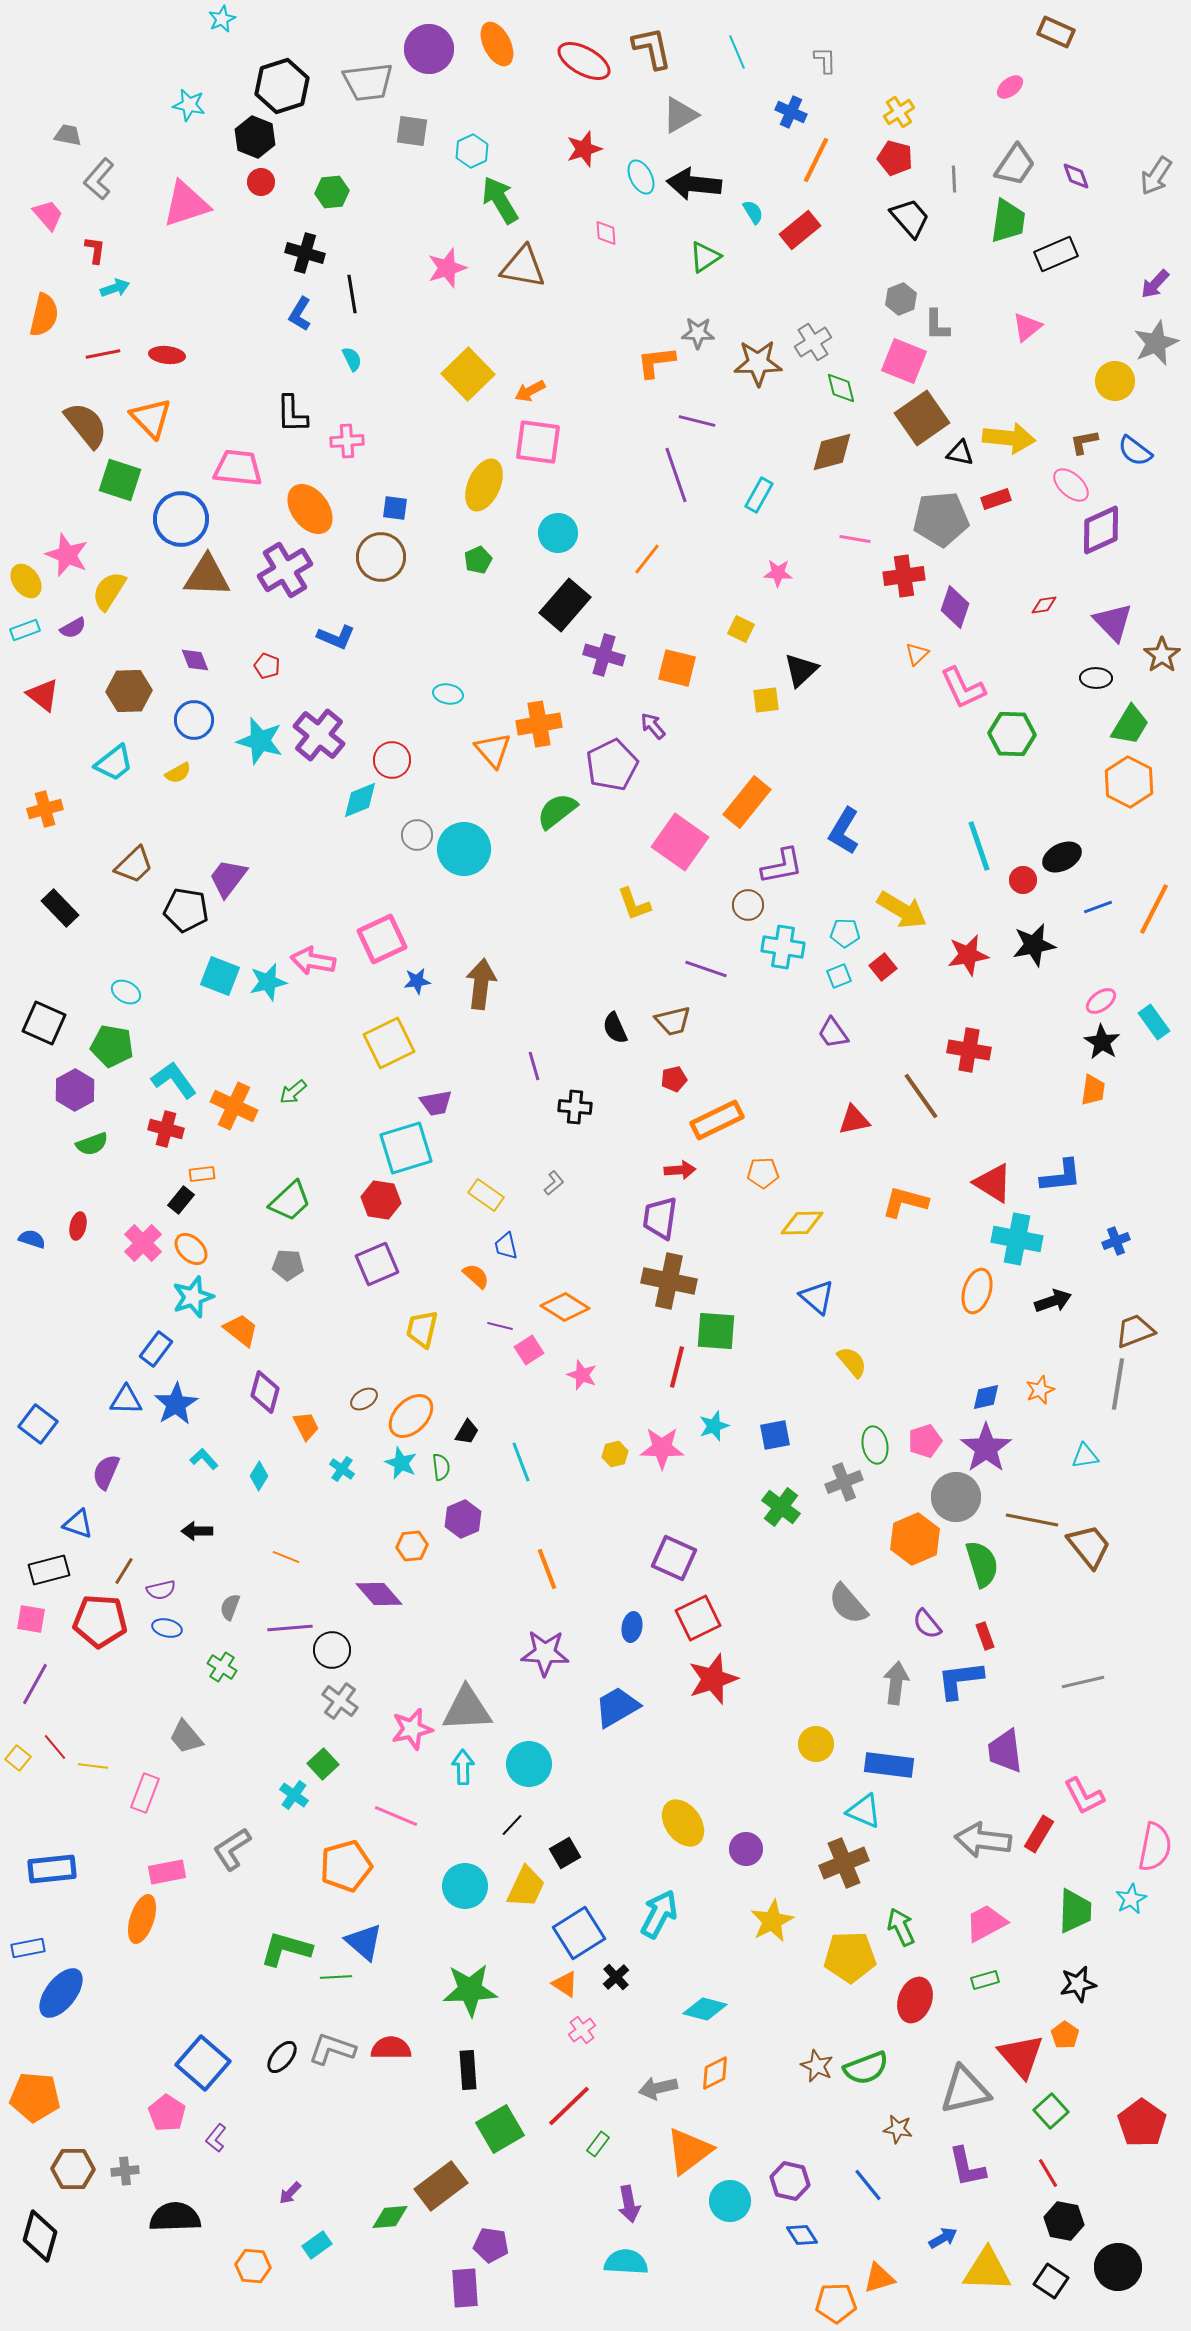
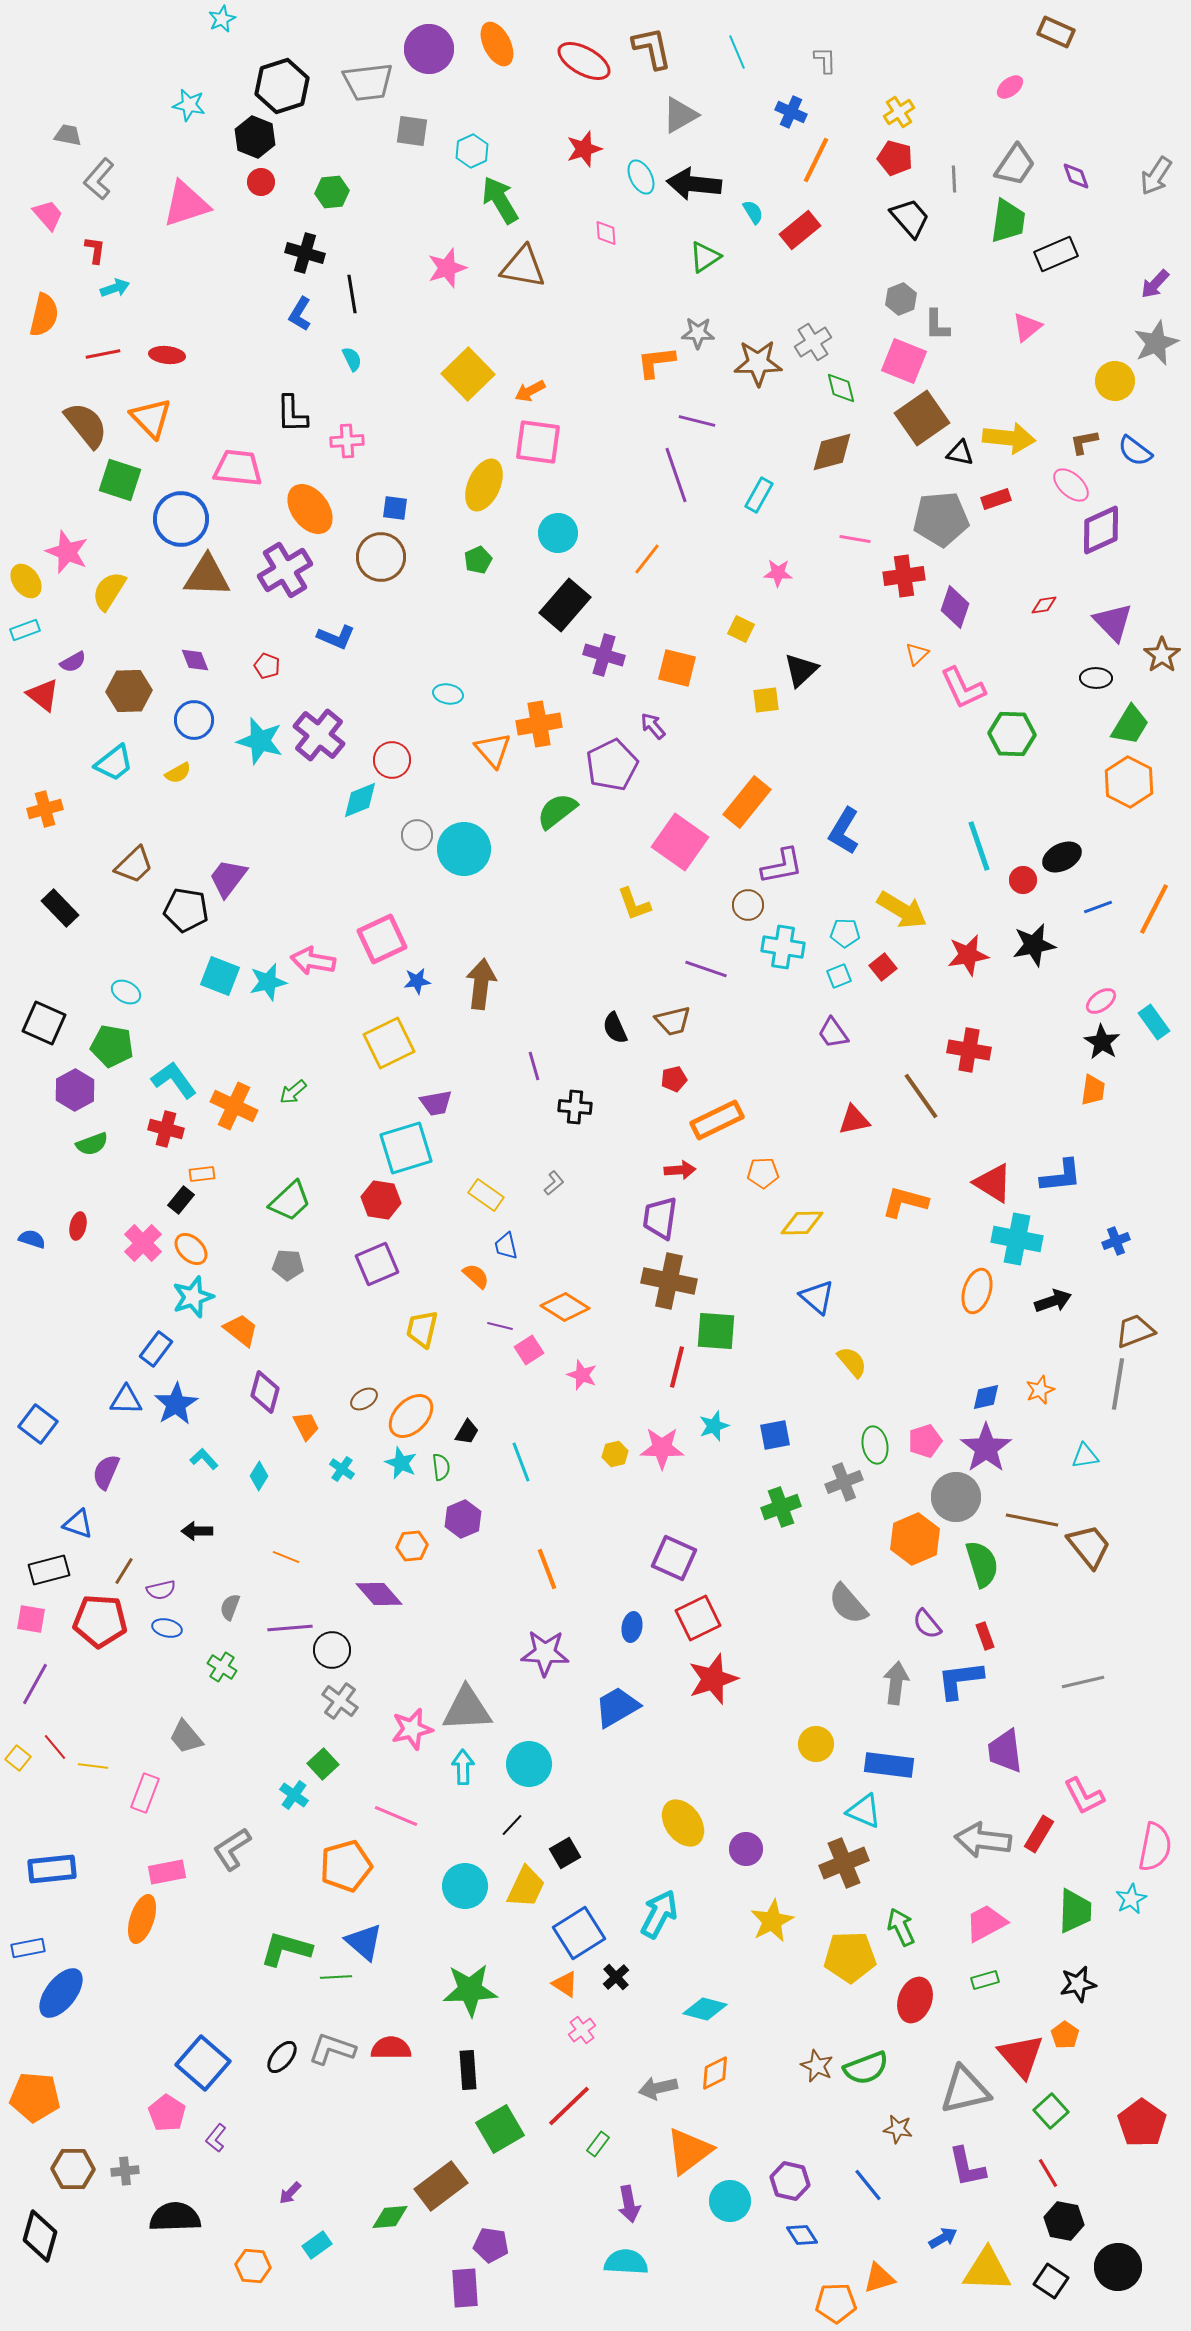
pink star at (67, 555): moved 3 px up
purple semicircle at (73, 628): moved 34 px down
green cross at (781, 1507): rotated 33 degrees clockwise
